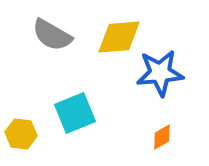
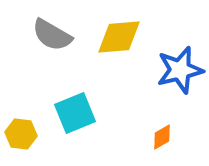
blue star: moved 20 px right, 3 px up; rotated 9 degrees counterclockwise
